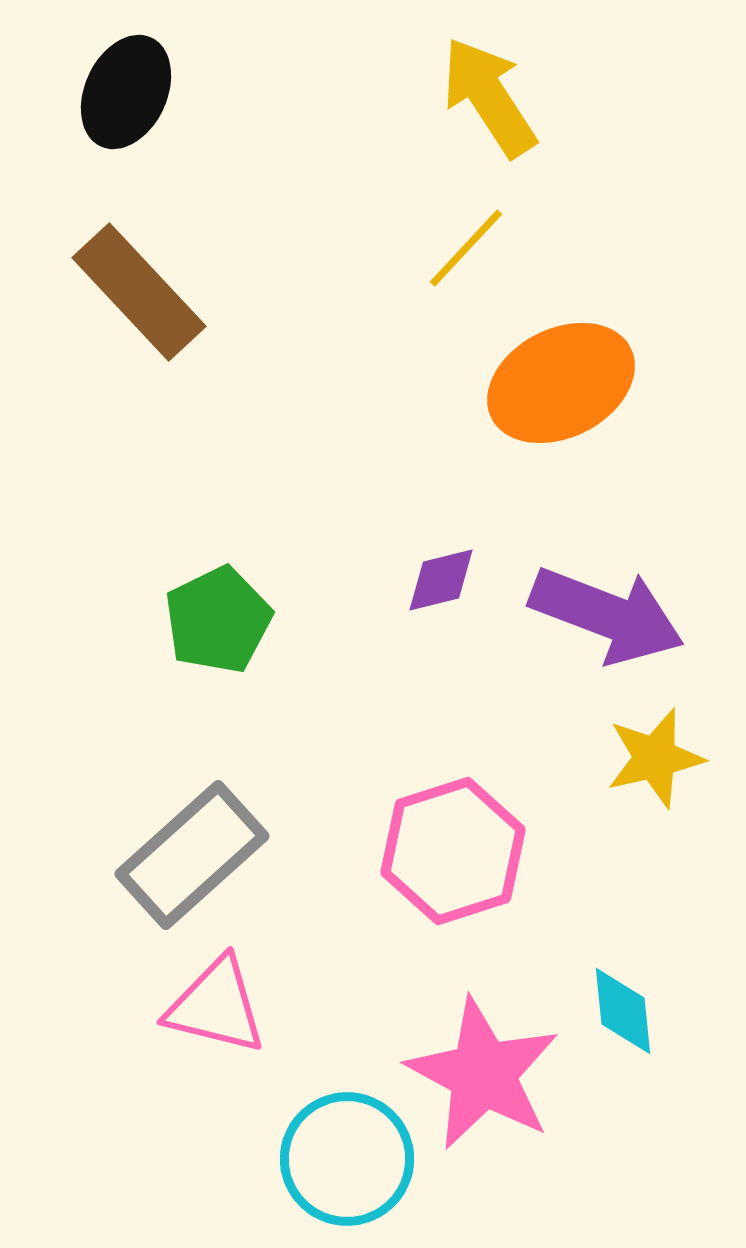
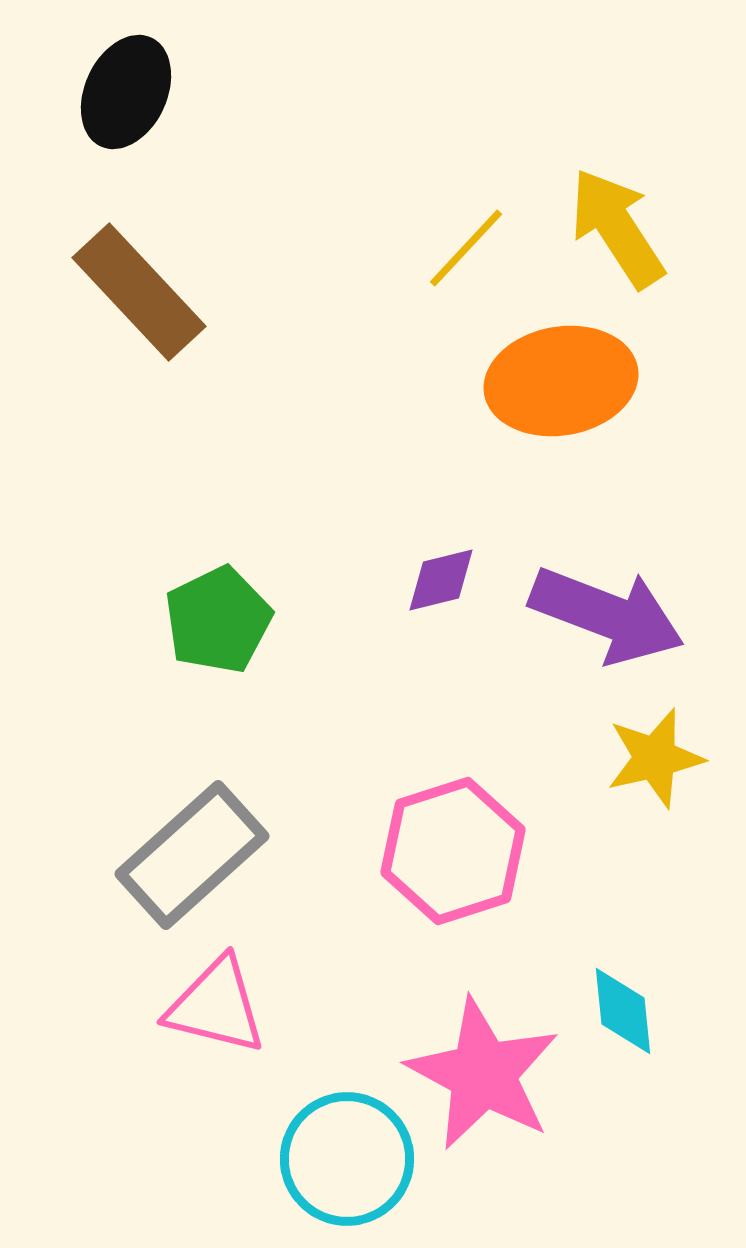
yellow arrow: moved 128 px right, 131 px down
orange ellipse: moved 2 px up; rotated 17 degrees clockwise
